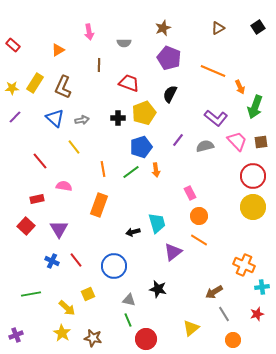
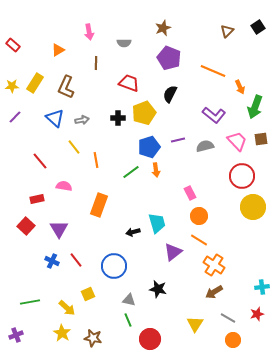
brown triangle at (218, 28): moved 9 px right, 3 px down; rotated 16 degrees counterclockwise
brown line at (99, 65): moved 3 px left, 2 px up
brown L-shape at (63, 87): moved 3 px right
yellow star at (12, 88): moved 2 px up
purple L-shape at (216, 118): moved 2 px left, 3 px up
purple line at (178, 140): rotated 40 degrees clockwise
brown square at (261, 142): moved 3 px up
blue pentagon at (141, 147): moved 8 px right
orange line at (103, 169): moved 7 px left, 9 px up
red circle at (253, 176): moved 11 px left
orange cross at (244, 265): moved 30 px left; rotated 10 degrees clockwise
green line at (31, 294): moved 1 px left, 8 px down
gray line at (224, 314): moved 4 px right, 4 px down; rotated 28 degrees counterclockwise
yellow triangle at (191, 328): moved 4 px right, 4 px up; rotated 18 degrees counterclockwise
red circle at (146, 339): moved 4 px right
